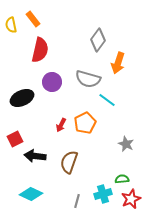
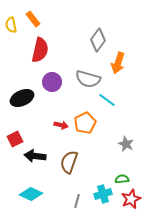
red arrow: rotated 104 degrees counterclockwise
